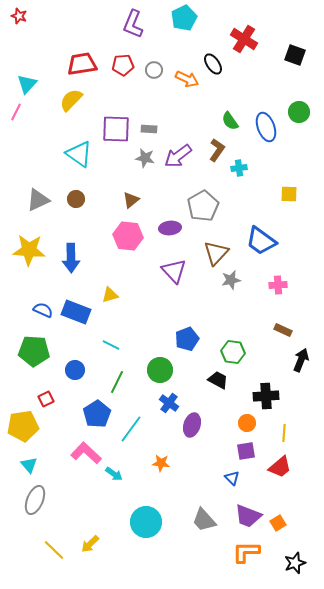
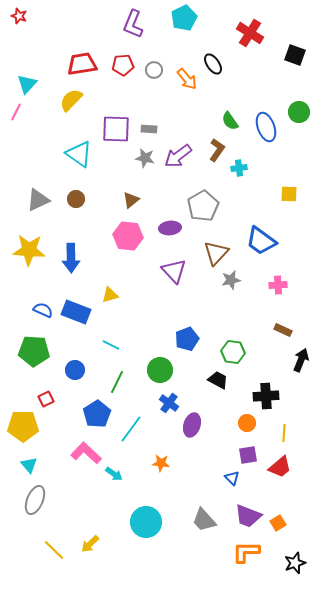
red cross at (244, 39): moved 6 px right, 6 px up
orange arrow at (187, 79): rotated 25 degrees clockwise
yellow pentagon at (23, 426): rotated 8 degrees clockwise
purple square at (246, 451): moved 2 px right, 4 px down
